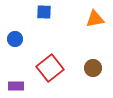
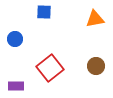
brown circle: moved 3 px right, 2 px up
